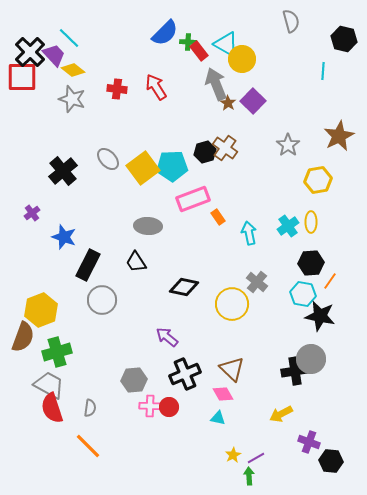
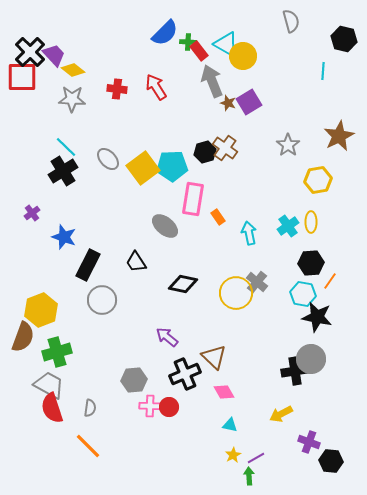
cyan line at (69, 38): moved 3 px left, 109 px down
yellow circle at (242, 59): moved 1 px right, 3 px up
gray arrow at (216, 84): moved 4 px left, 3 px up
gray star at (72, 99): rotated 16 degrees counterclockwise
purple square at (253, 101): moved 4 px left, 1 px down; rotated 15 degrees clockwise
brown star at (228, 103): rotated 14 degrees counterclockwise
black cross at (63, 171): rotated 8 degrees clockwise
pink rectangle at (193, 199): rotated 60 degrees counterclockwise
gray ellipse at (148, 226): moved 17 px right; rotated 36 degrees clockwise
black diamond at (184, 287): moved 1 px left, 3 px up
yellow circle at (232, 304): moved 4 px right, 11 px up
black star at (320, 316): moved 3 px left, 1 px down
brown triangle at (232, 369): moved 18 px left, 12 px up
pink diamond at (223, 394): moved 1 px right, 2 px up
cyan triangle at (218, 418): moved 12 px right, 7 px down
